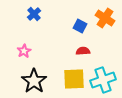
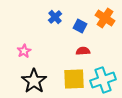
blue cross: moved 21 px right, 3 px down
